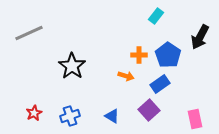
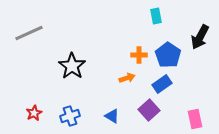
cyan rectangle: rotated 49 degrees counterclockwise
orange arrow: moved 1 px right, 2 px down; rotated 35 degrees counterclockwise
blue rectangle: moved 2 px right
